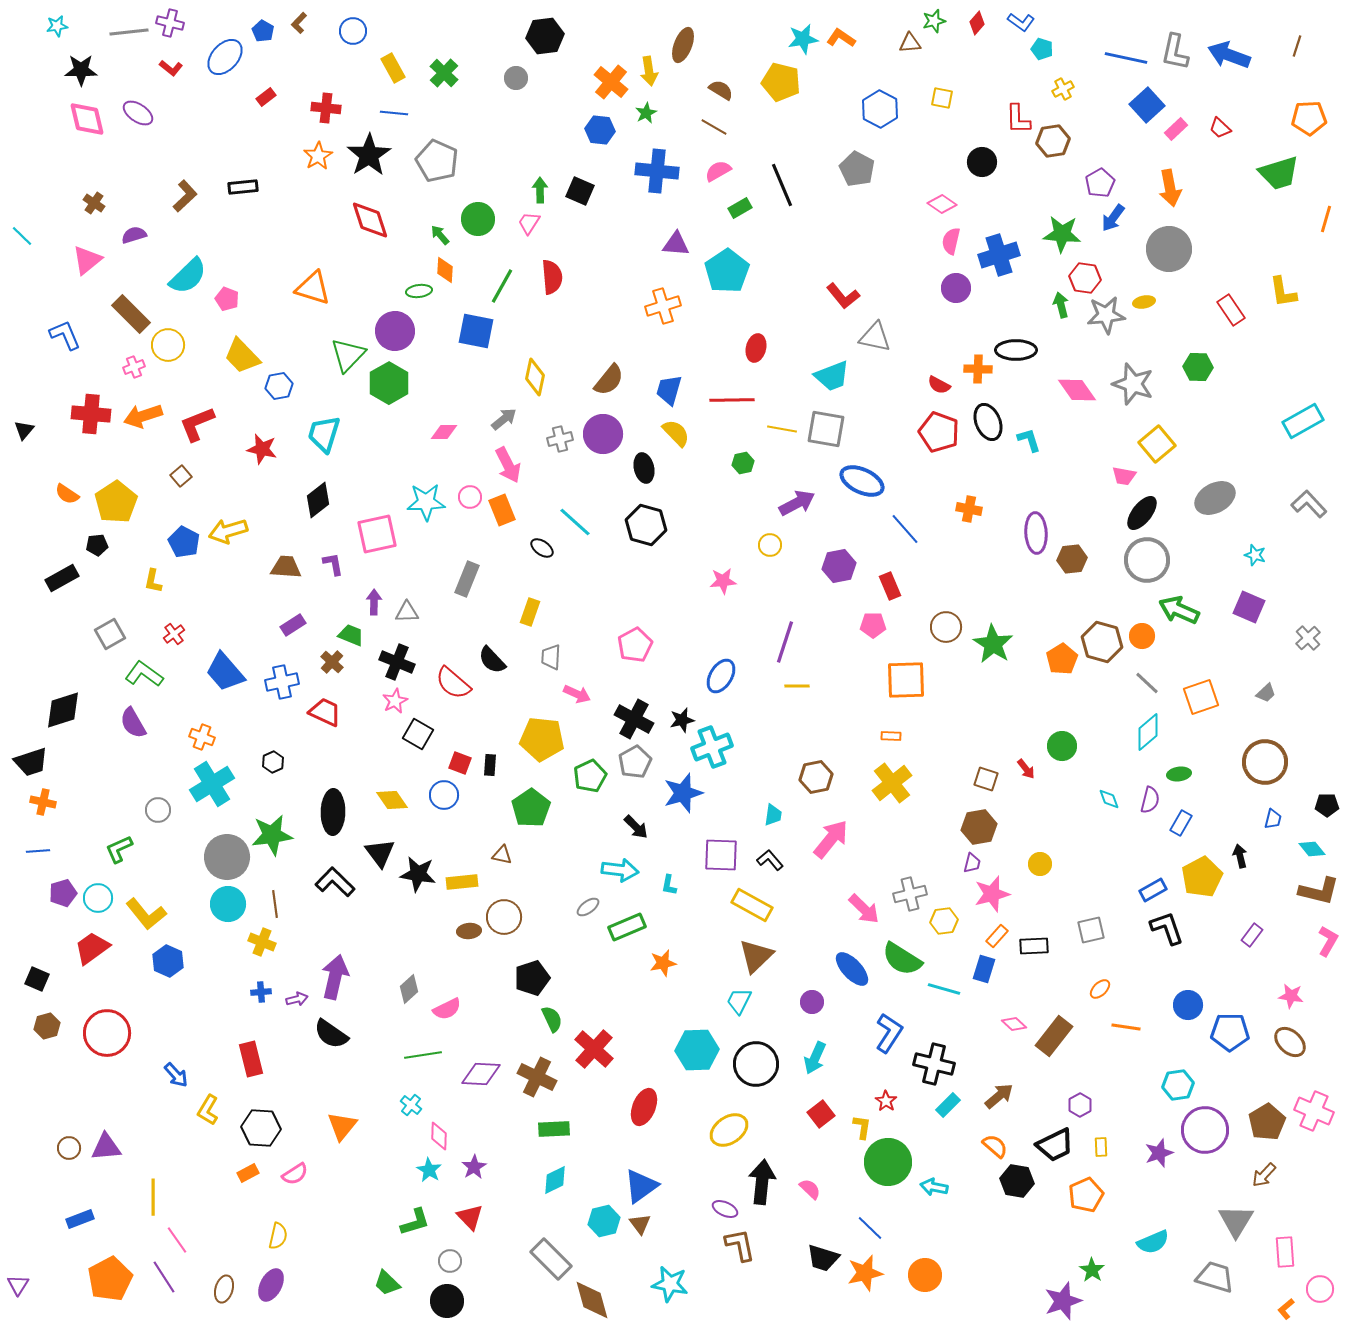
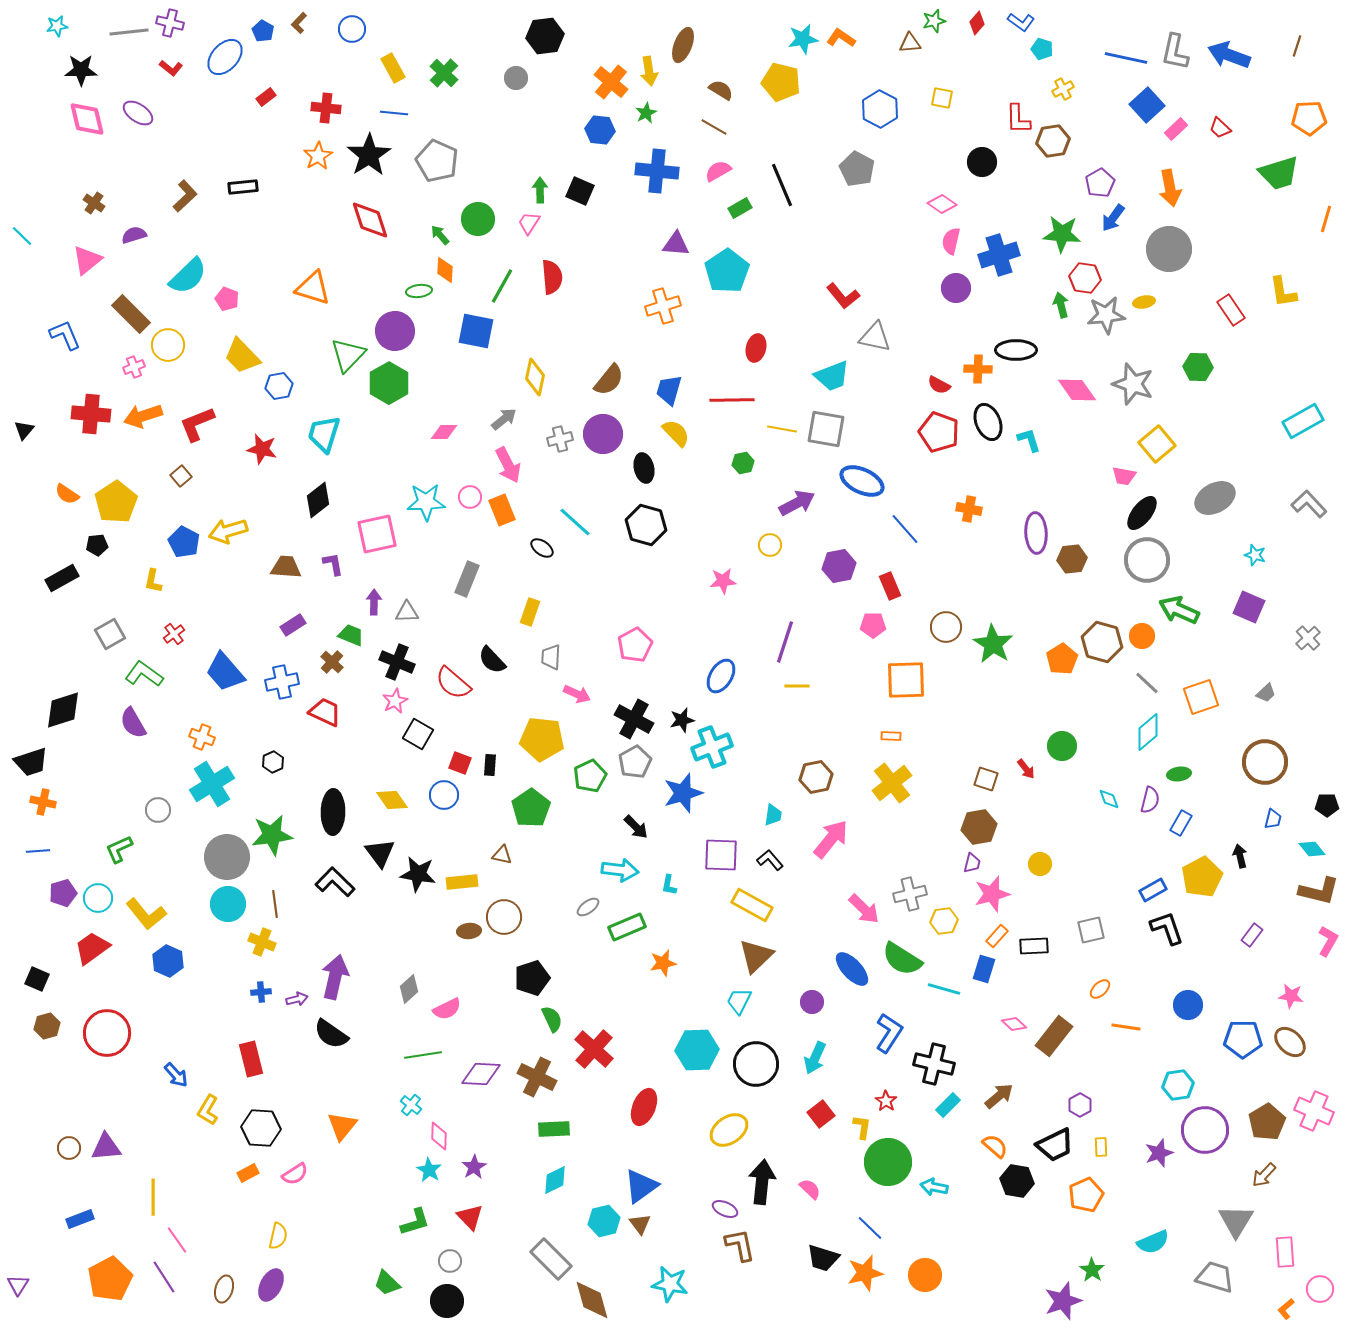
blue circle at (353, 31): moved 1 px left, 2 px up
blue pentagon at (1230, 1032): moved 13 px right, 7 px down
